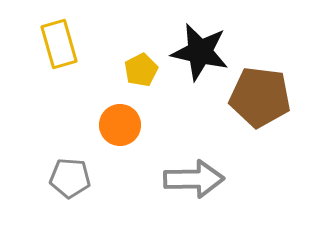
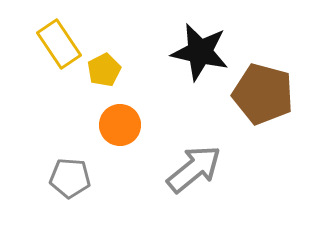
yellow rectangle: rotated 18 degrees counterclockwise
yellow pentagon: moved 37 px left
brown pentagon: moved 3 px right, 3 px up; rotated 8 degrees clockwise
gray arrow: moved 10 px up; rotated 38 degrees counterclockwise
